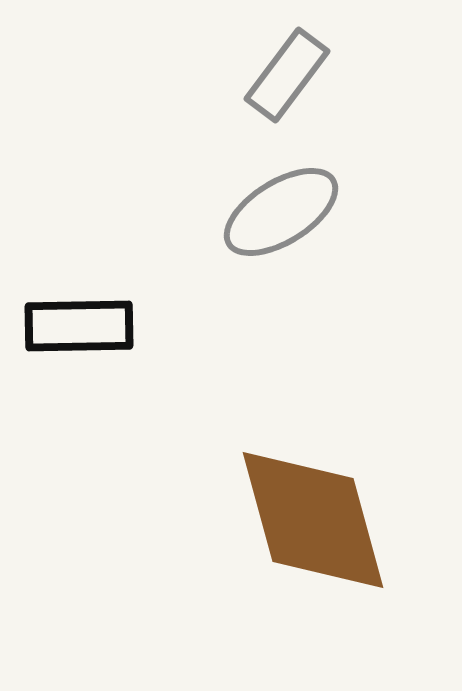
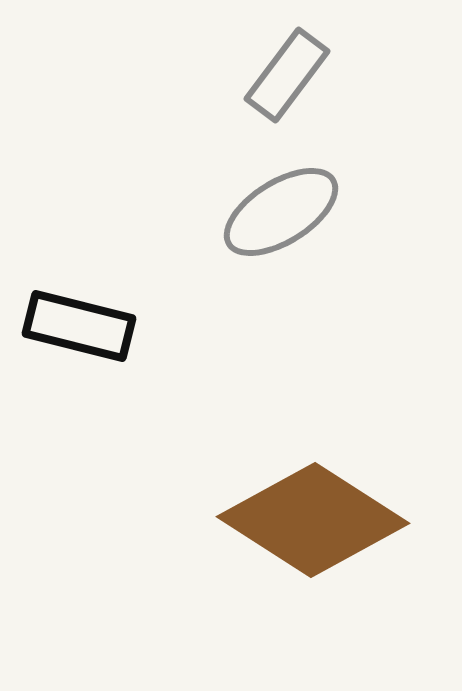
black rectangle: rotated 15 degrees clockwise
brown diamond: rotated 42 degrees counterclockwise
